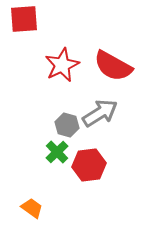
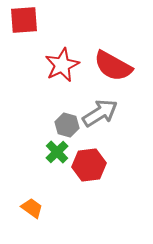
red square: moved 1 px down
